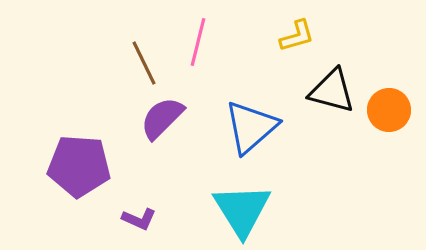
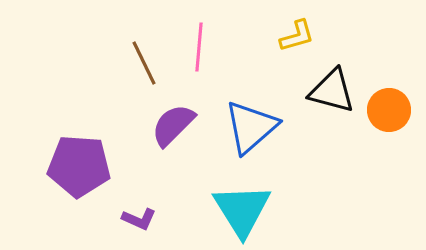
pink line: moved 1 px right, 5 px down; rotated 9 degrees counterclockwise
purple semicircle: moved 11 px right, 7 px down
